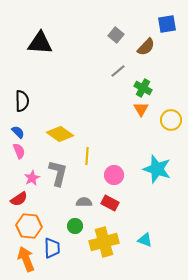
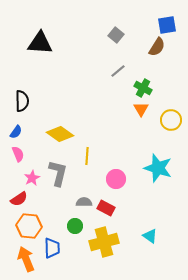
blue square: moved 1 px down
brown semicircle: moved 11 px right; rotated 12 degrees counterclockwise
blue semicircle: moved 2 px left; rotated 80 degrees clockwise
pink semicircle: moved 1 px left, 3 px down
cyan star: moved 1 px right, 1 px up
pink circle: moved 2 px right, 4 px down
red rectangle: moved 4 px left, 5 px down
cyan triangle: moved 5 px right, 4 px up; rotated 14 degrees clockwise
